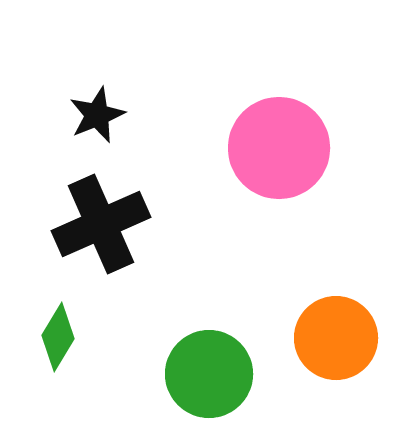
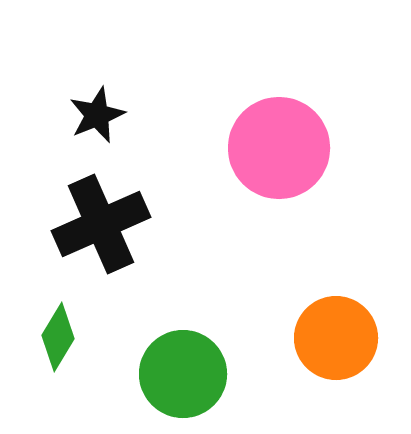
green circle: moved 26 px left
